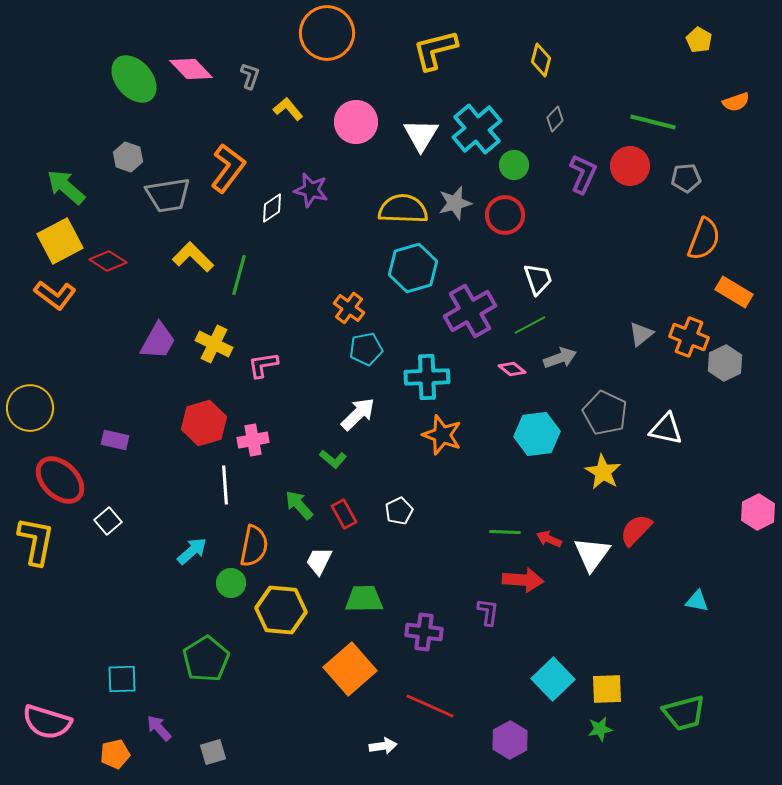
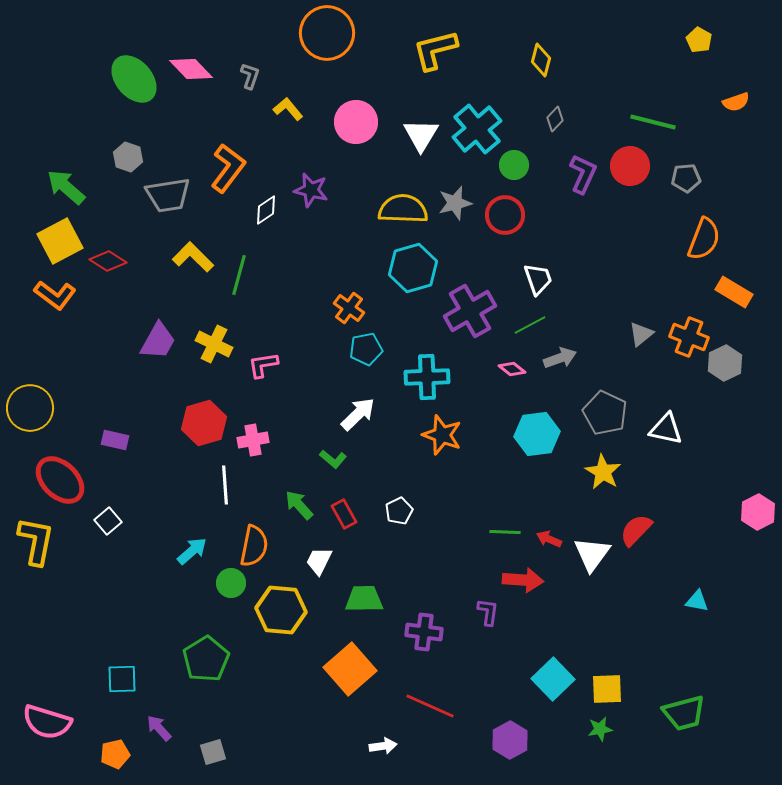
white diamond at (272, 208): moved 6 px left, 2 px down
